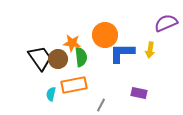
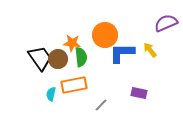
yellow arrow: rotated 133 degrees clockwise
gray line: rotated 16 degrees clockwise
